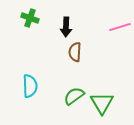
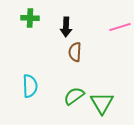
green cross: rotated 18 degrees counterclockwise
